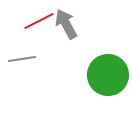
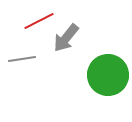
gray arrow: moved 14 px down; rotated 112 degrees counterclockwise
